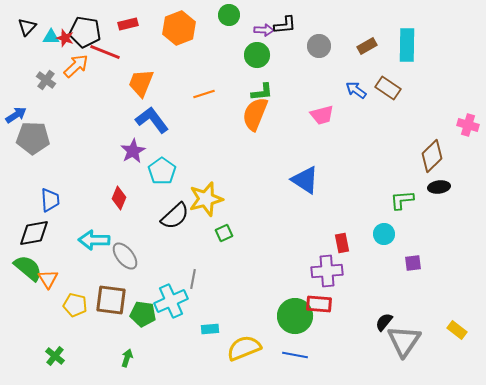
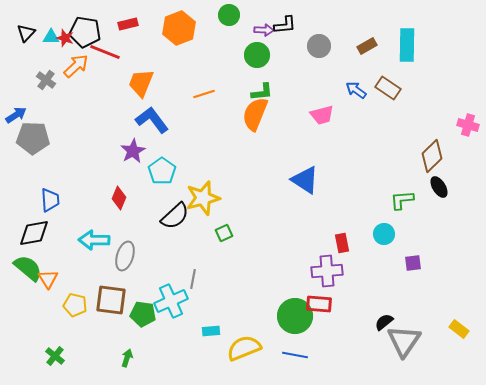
black triangle at (27, 27): moved 1 px left, 6 px down
black ellipse at (439, 187): rotated 65 degrees clockwise
yellow star at (206, 199): moved 3 px left, 1 px up
gray ellipse at (125, 256): rotated 56 degrees clockwise
black semicircle at (384, 322): rotated 12 degrees clockwise
cyan rectangle at (210, 329): moved 1 px right, 2 px down
yellow rectangle at (457, 330): moved 2 px right, 1 px up
